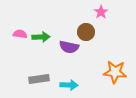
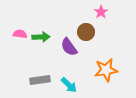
purple semicircle: rotated 42 degrees clockwise
orange star: moved 9 px left, 2 px up; rotated 15 degrees counterclockwise
gray rectangle: moved 1 px right, 1 px down
cyan arrow: rotated 42 degrees clockwise
